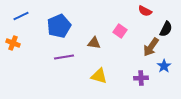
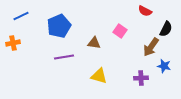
orange cross: rotated 32 degrees counterclockwise
blue star: rotated 24 degrees counterclockwise
